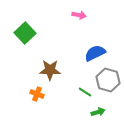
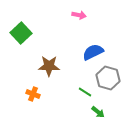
green square: moved 4 px left
blue semicircle: moved 2 px left, 1 px up
brown star: moved 1 px left, 4 px up
gray hexagon: moved 2 px up
orange cross: moved 4 px left
green arrow: rotated 56 degrees clockwise
